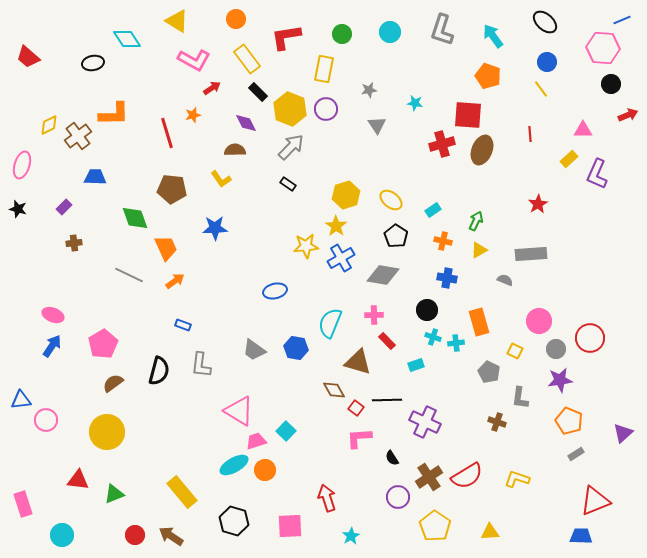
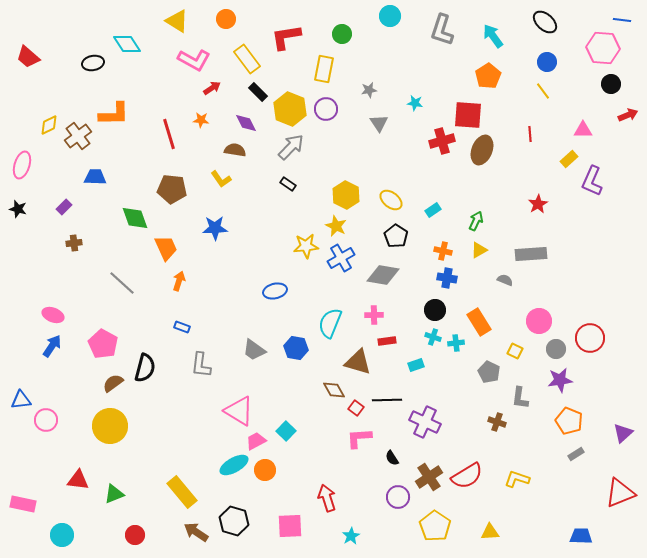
orange circle at (236, 19): moved 10 px left
blue line at (622, 20): rotated 30 degrees clockwise
cyan circle at (390, 32): moved 16 px up
cyan diamond at (127, 39): moved 5 px down
orange pentagon at (488, 76): rotated 20 degrees clockwise
yellow line at (541, 89): moved 2 px right, 2 px down
orange star at (193, 115): moved 8 px right, 5 px down; rotated 21 degrees clockwise
gray triangle at (377, 125): moved 2 px right, 2 px up
red line at (167, 133): moved 2 px right, 1 px down
red cross at (442, 144): moved 3 px up
brown semicircle at (235, 150): rotated 10 degrees clockwise
purple L-shape at (597, 174): moved 5 px left, 7 px down
yellow hexagon at (346, 195): rotated 16 degrees counterclockwise
yellow star at (336, 226): rotated 10 degrees counterclockwise
orange cross at (443, 241): moved 10 px down
gray line at (129, 275): moved 7 px left, 8 px down; rotated 16 degrees clockwise
orange arrow at (175, 281): moved 4 px right; rotated 36 degrees counterclockwise
black circle at (427, 310): moved 8 px right
orange rectangle at (479, 322): rotated 16 degrees counterclockwise
blue rectangle at (183, 325): moved 1 px left, 2 px down
red rectangle at (387, 341): rotated 54 degrees counterclockwise
pink pentagon at (103, 344): rotated 12 degrees counterclockwise
black semicircle at (159, 371): moved 14 px left, 3 px up
yellow circle at (107, 432): moved 3 px right, 6 px up
pink trapezoid at (256, 441): rotated 10 degrees counterclockwise
red triangle at (595, 501): moved 25 px right, 8 px up
pink rectangle at (23, 504): rotated 60 degrees counterclockwise
brown arrow at (171, 536): moved 25 px right, 4 px up
